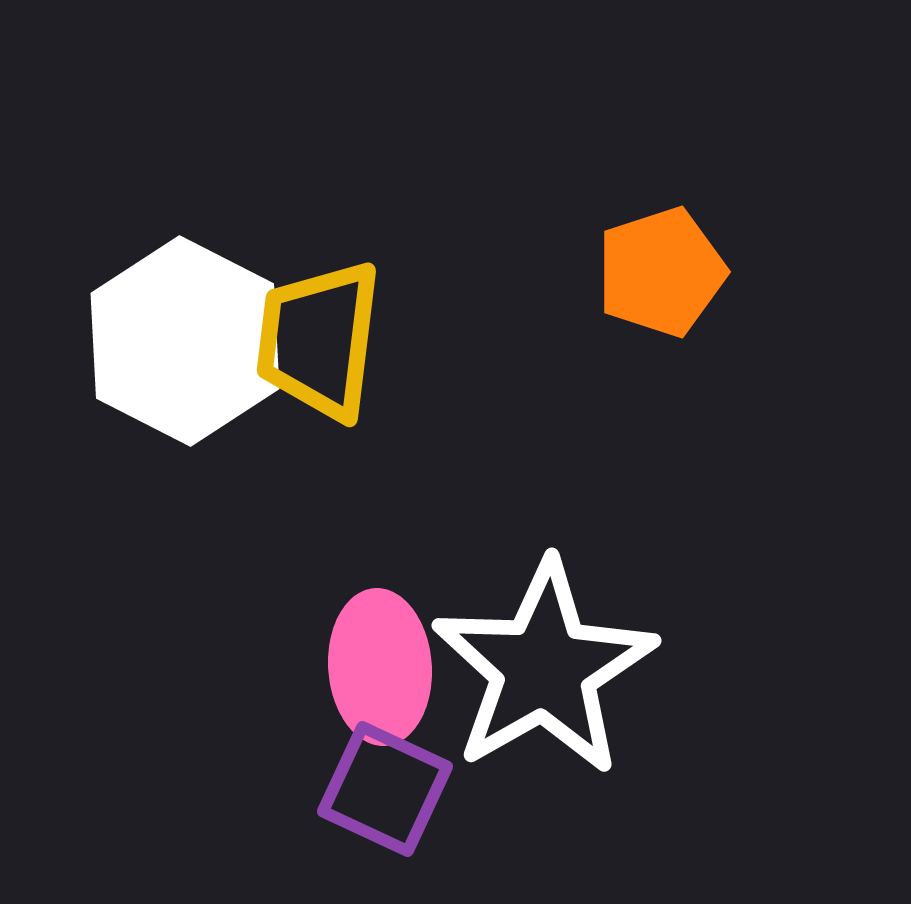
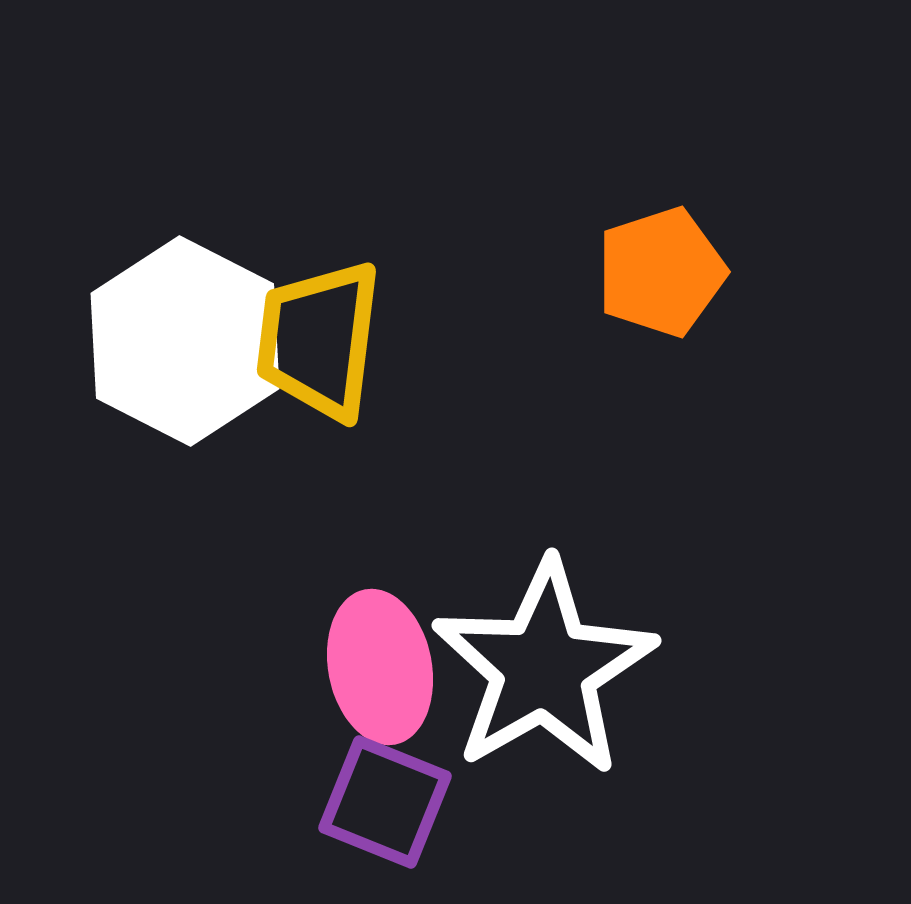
pink ellipse: rotated 7 degrees counterclockwise
purple square: moved 13 px down; rotated 3 degrees counterclockwise
